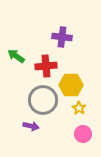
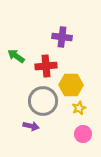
gray circle: moved 1 px down
yellow star: rotated 16 degrees clockwise
